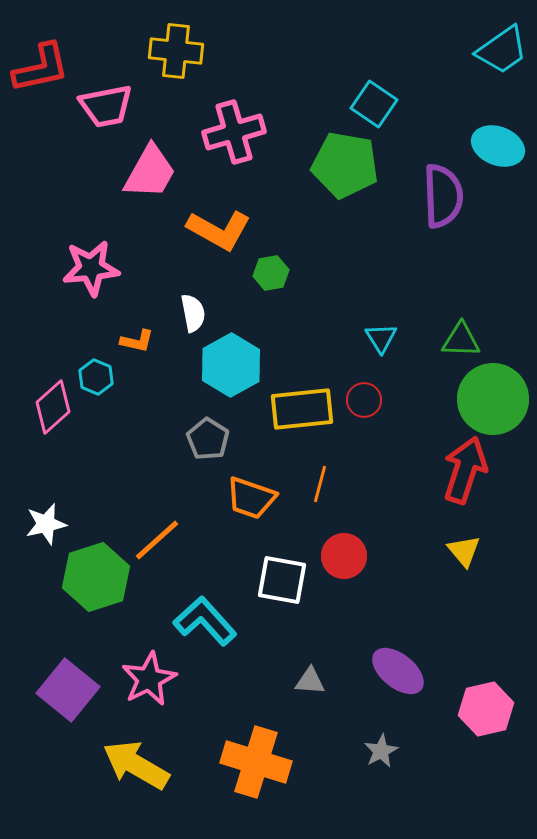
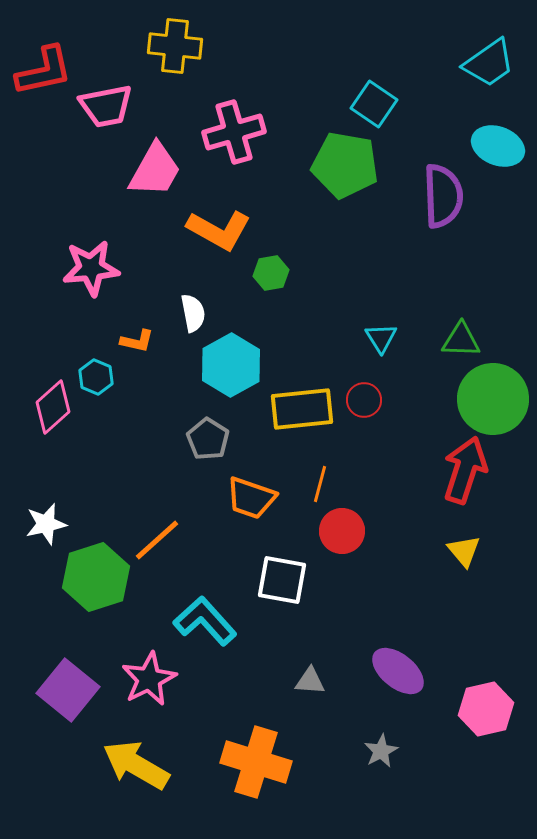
cyan trapezoid at (502, 50): moved 13 px left, 13 px down
yellow cross at (176, 51): moved 1 px left, 5 px up
red L-shape at (41, 68): moved 3 px right, 3 px down
pink trapezoid at (150, 172): moved 5 px right, 2 px up
red circle at (344, 556): moved 2 px left, 25 px up
